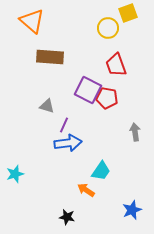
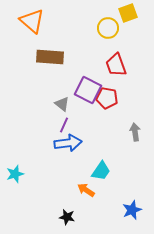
gray triangle: moved 15 px right, 2 px up; rotated 21 degrees clockwise
